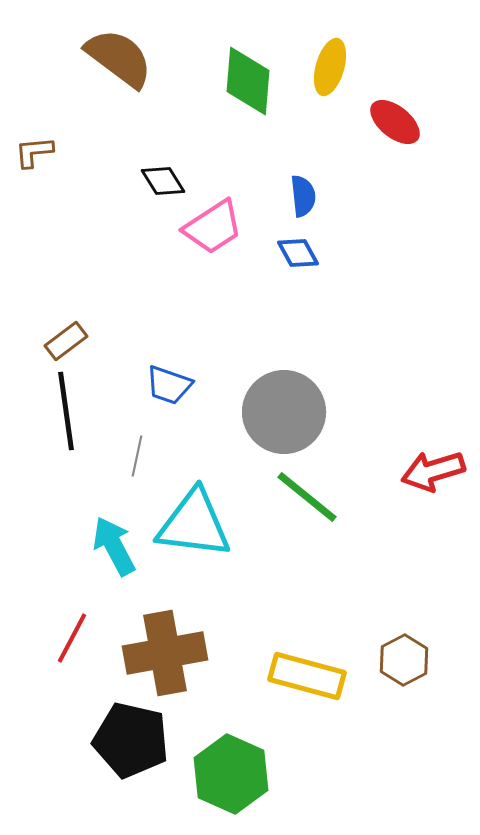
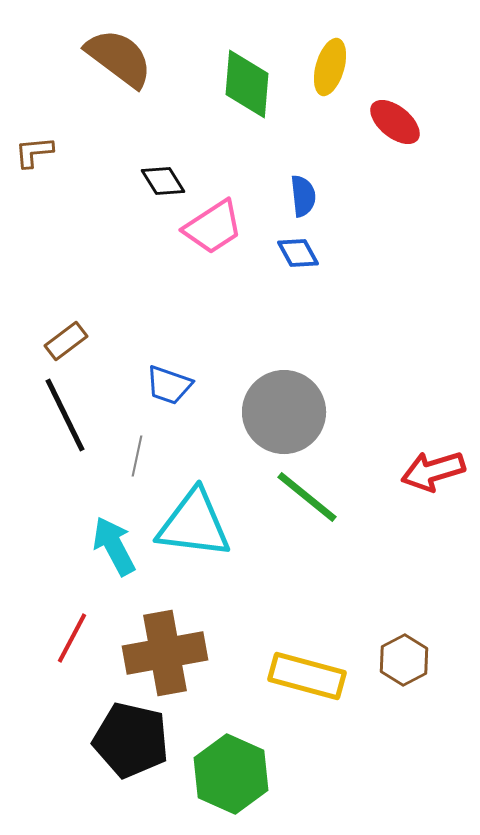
green diamond: moved 1 px left, 3 px down
black line: moved 1 px left, 4 px down; rotated 18 degrees counterclockwise
